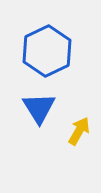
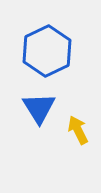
yellow arrow: moved 1 px left, 1 px up; rotated 56 degrees counterclockwise
